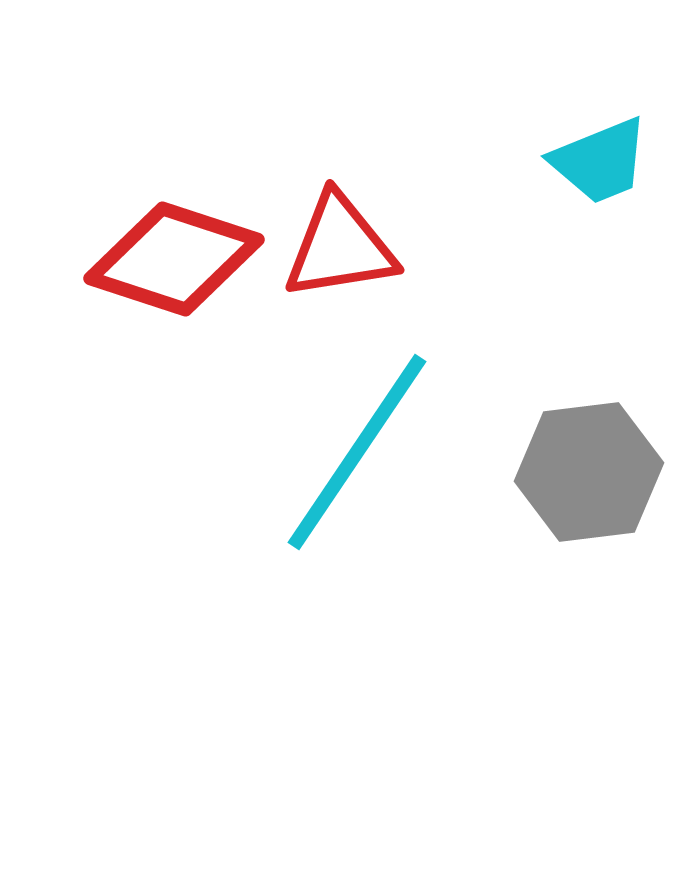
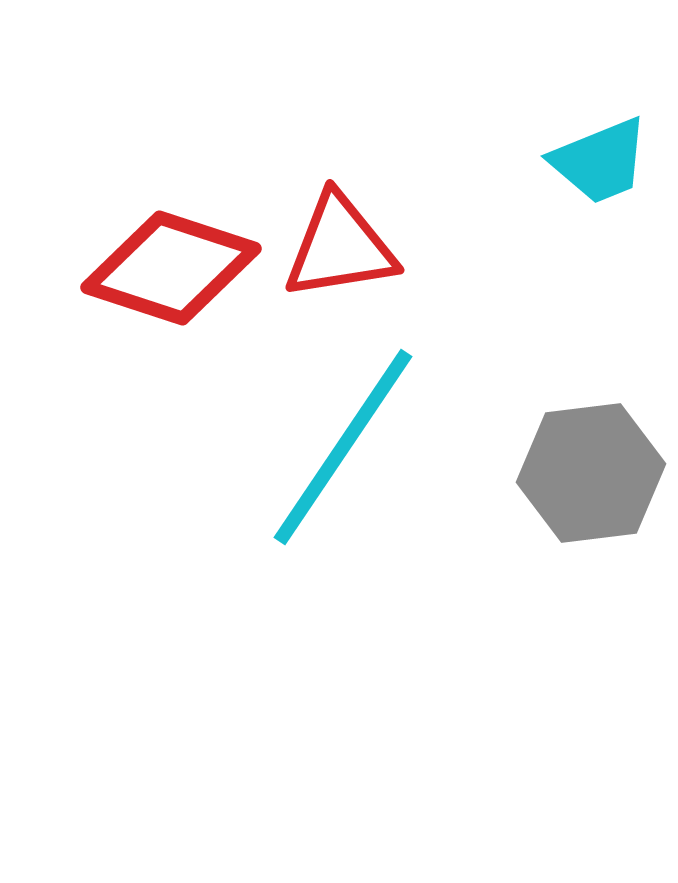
red diamond: moved 3 px left, 9 px down
cyan line: moved 14 px left, 5 px up
gray hexagon: moved 2 px right, 1 px down
